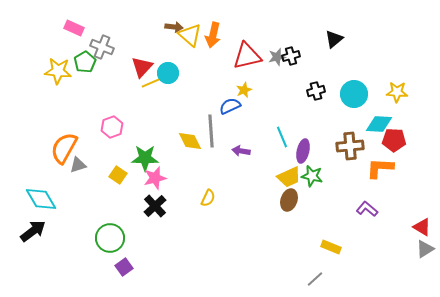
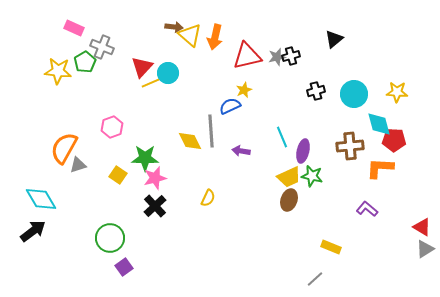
orange arrow at (213, 35): moved 2 px right, 2 px down
cyan diamond at (379, 124): rotated 72 degrees clockwise
